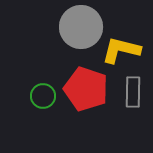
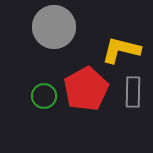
gray circle: moved 27 px left
red pentagon: rotated 24 degrees clockwise
green circle: moved 1 px right
